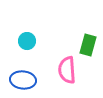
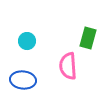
green rectangle: moved 7 px up
pink semicircle: moved 1 px right, 4 px up
